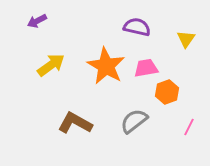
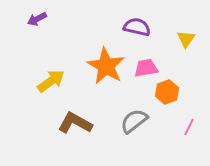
purple arrow: moved 2 px up
yellow arrow: moved 16 px down
